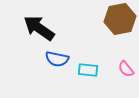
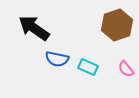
brown hexagon: moved 3 px left, 6 px down; rotated 8 degrees counterclockwise
black arrow: moved 5 px left
cyan rectangle: moved 3 px up; rotated 18 degrees clockwise
